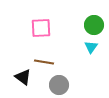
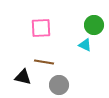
cyan triangle: moved 6 px left, 2 px up; rotated 40 degrees counterclockwise
black triangle: rotated 24 degrees counterclockwise
